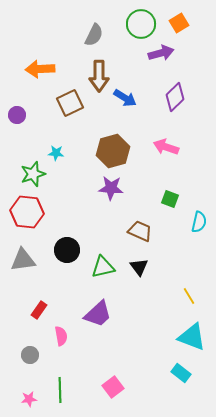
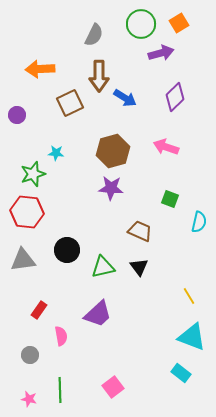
pink star: rotated 21 degrees clockwise
